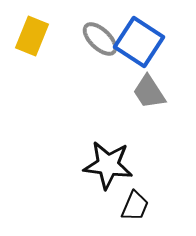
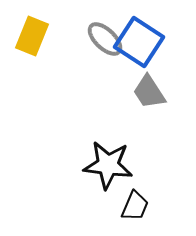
gray ellipse: moved 5 px right
